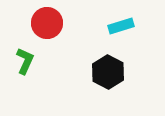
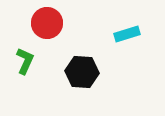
cyan rectangle: moved 6 px right, 8 px down
black hexagon: moved 26 px left; rotated 24 degrees counterclockwise
